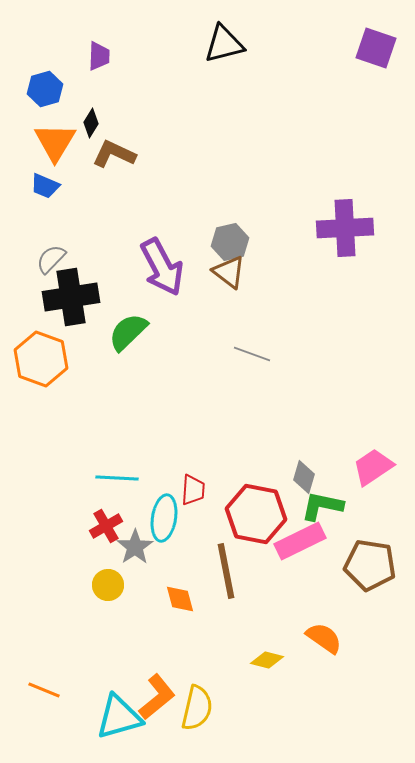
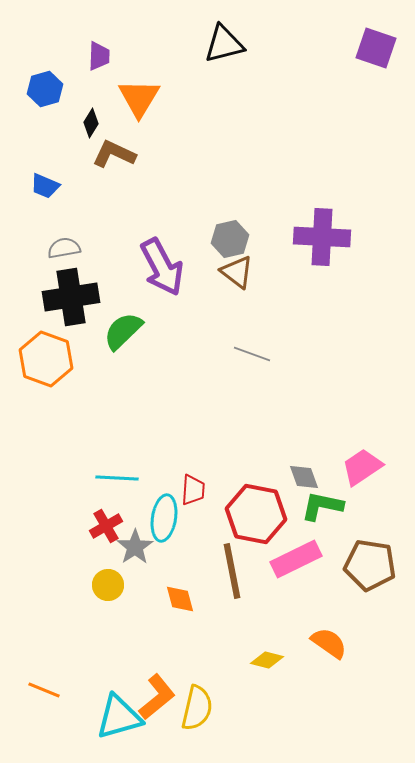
orange triangle: moved 84 px right, 44 px up
purple cross: moved 23 px left, 9 px down; rotated 6 degrees clockwise
gray hexagon: moved 3 px up
gray semicircle: moved 13 px right, 11 px up; rotated 36 degrees clockwise
brown triangle: moved 8 px right
green semicircle: moved 5 px left, 1 px up
orange hexagon: moved 5 px right
pink trapezoid: moved 11 px left
gray diamond: rotated 36 degrees counterclockwise
pink rectangle: moved 4 px left, 18 px down
brown line: moved 6 px right
orange semicircle: moved 5 px right, 5 px down
